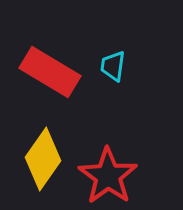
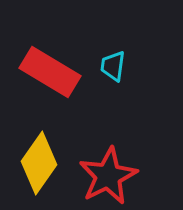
yellow diamond: moved 4 px left, 4 px down
red star: rotated 10 degrees clockwise
